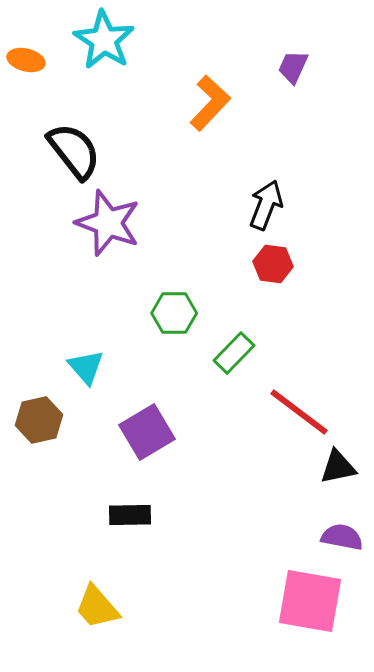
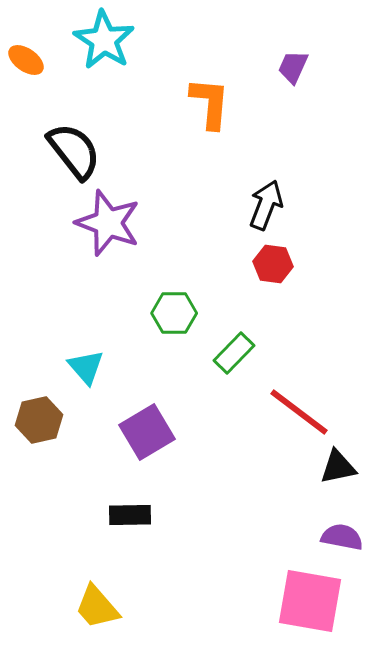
orange ellipse: rotated 21 degrees clockwise
orange L-shape: rotated 38 degrees counterclockwise
